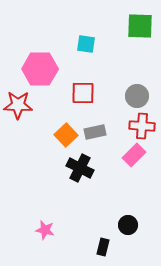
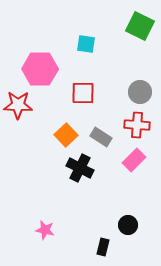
green square: rotated 24 degrees clockwise
gray circle: moved 3 px right, 4 px up
red cross: moved 5 px left, 1 px up
gray rectangle: moved 6 px right, 5 px down; rotated 45 degrees clockwise
pink rectangle: moved 5 px down
